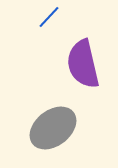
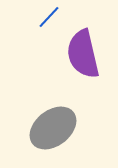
purple semicircle: moved 10 px up
